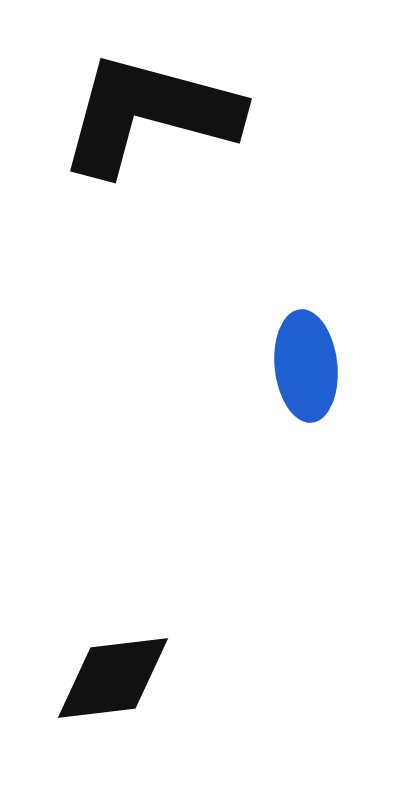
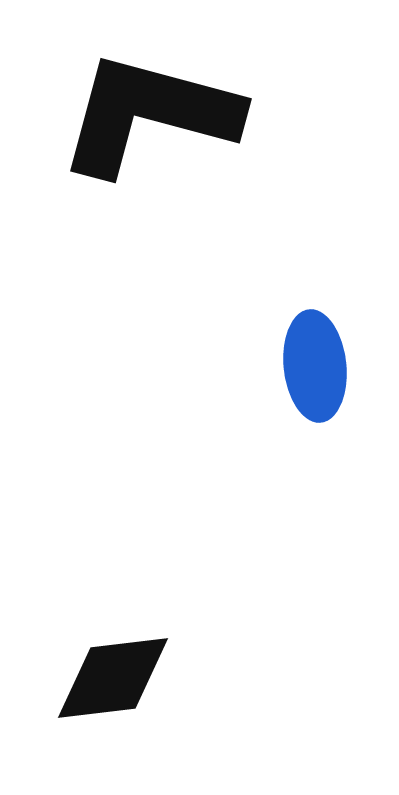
blue ellipse: moved 9 px right
